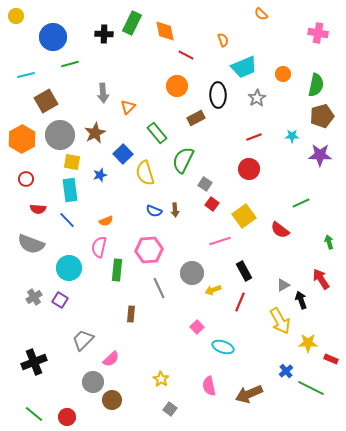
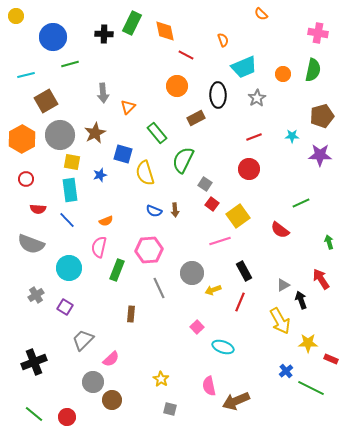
green semicircle at (316, 85): moved 3 px left, 15 px up
blue square at (123, 154): rotated 30 degrees counterclockwise
yellow square at (244, 216): moved 6 px left
green rectangle at (117, 270): rotated 15 degrees clockwise
gray cross at (34, 297): moved 2 px right, 2 px up
purple square at (60, 300): moved 5 px right, 7 px down
brown arrow at (249, 394): moved 13 px left, 7 px down
gray square at (170, 409): rotated 24 degrees counterclockwise
